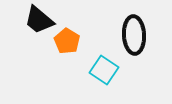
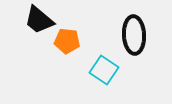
orange pentagon: rotated 25 degrees counterclockwise
